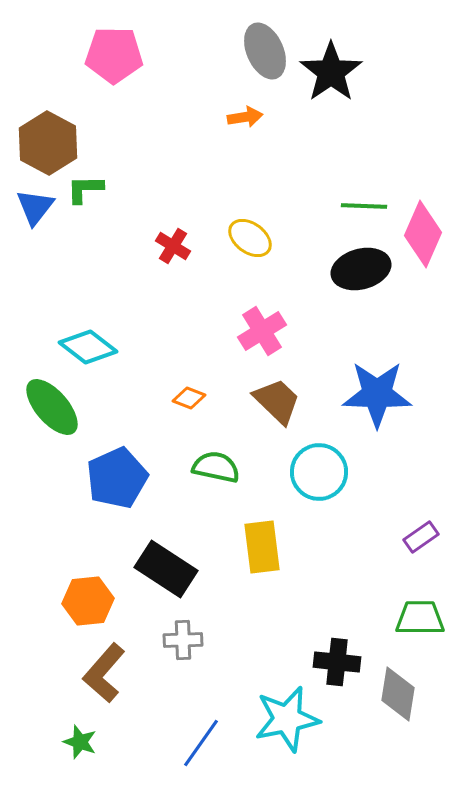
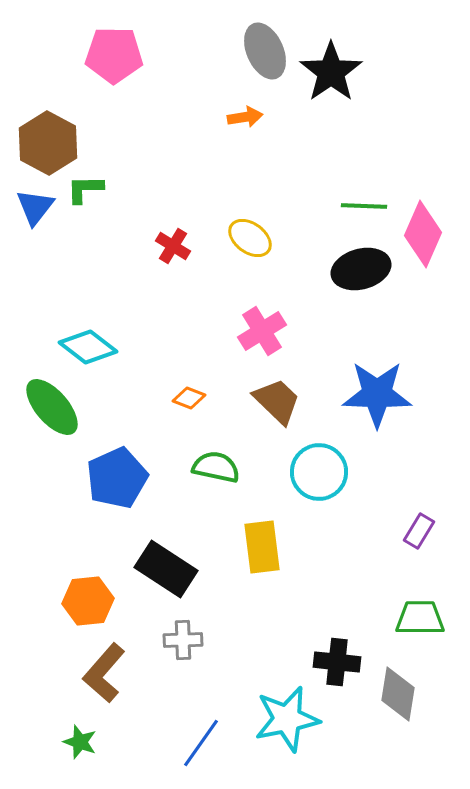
purple rectangle: moved 2 px left, 6 px up; rotated 24 degrees counterclockwise
